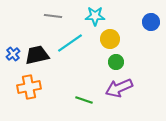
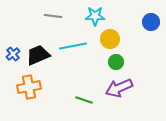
cyan line: moved 3 px right, 3 px down; rotated 24 degrees clockwise
black trapezoid: moved 1 px right; rotated 10 degrees counterclockwise
